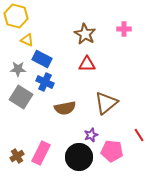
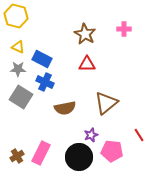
yellow triangle: moved 9 px left, 7 px down
